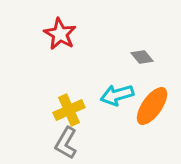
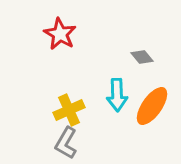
cyan arrow: rotated 76 degrees counterclockwise
